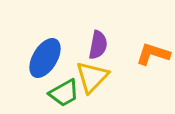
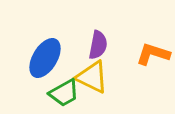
yellow triangle: rotated 48 degrees counterclockwise
